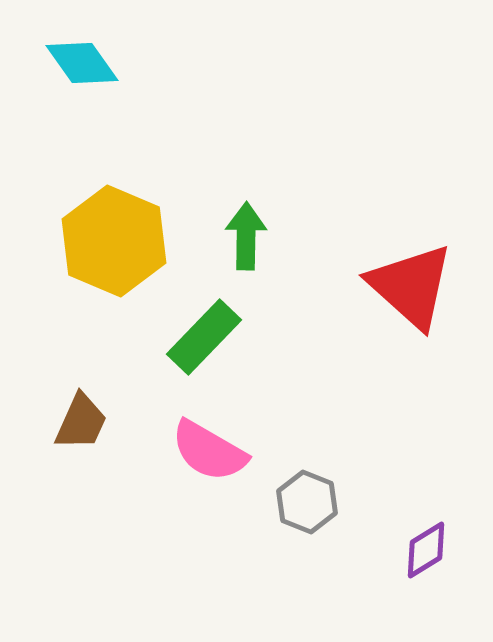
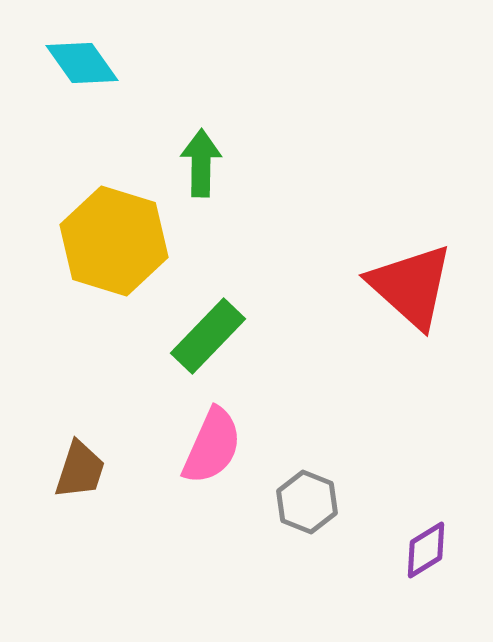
green arrow: moved 45 px left, 73 px up
yellow hexagon: rotated 6 degrees counterclockwise
green rectangle: moved 4 px right, 1 px up
brown trapezoid: moved 1 px left, 48 px down; rotated 6 degrees counterclockwise
pink semicircle: moved 3 px right, 5 px up; rotated 96 degrees counterclockwise
